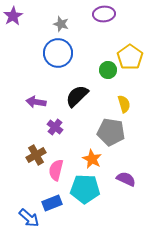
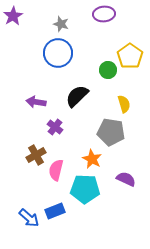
yellow pentagon: moved 1 px up
blue rectangle: moved 3 px right, 8 px down
